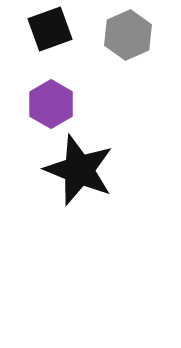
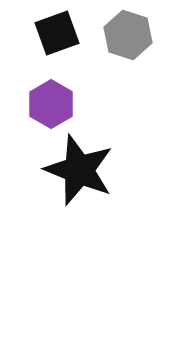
black square: moved 7 px right, 4 px down
gray hexagon: rotated 18 degrees counterclockwise
